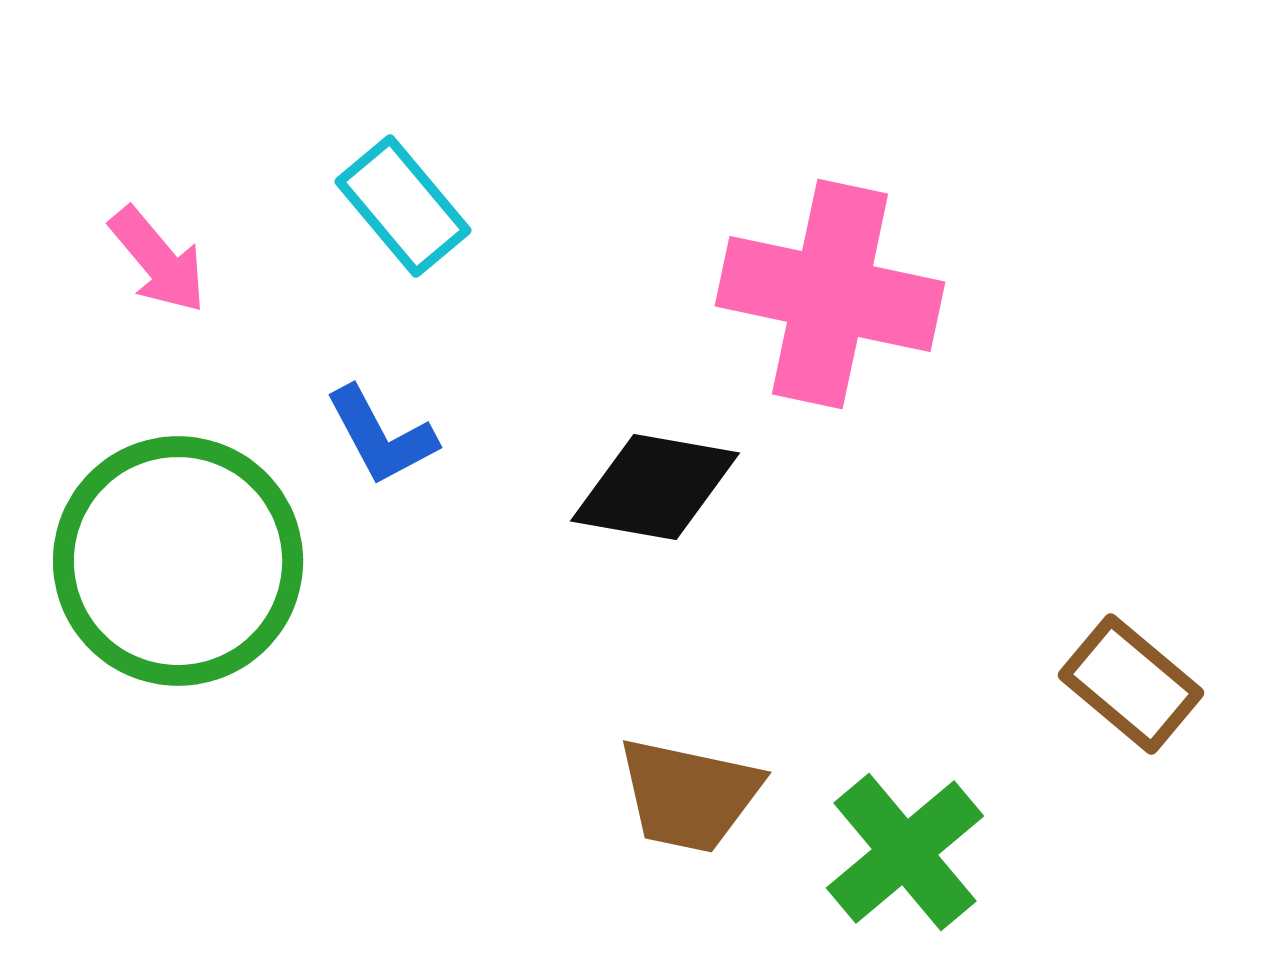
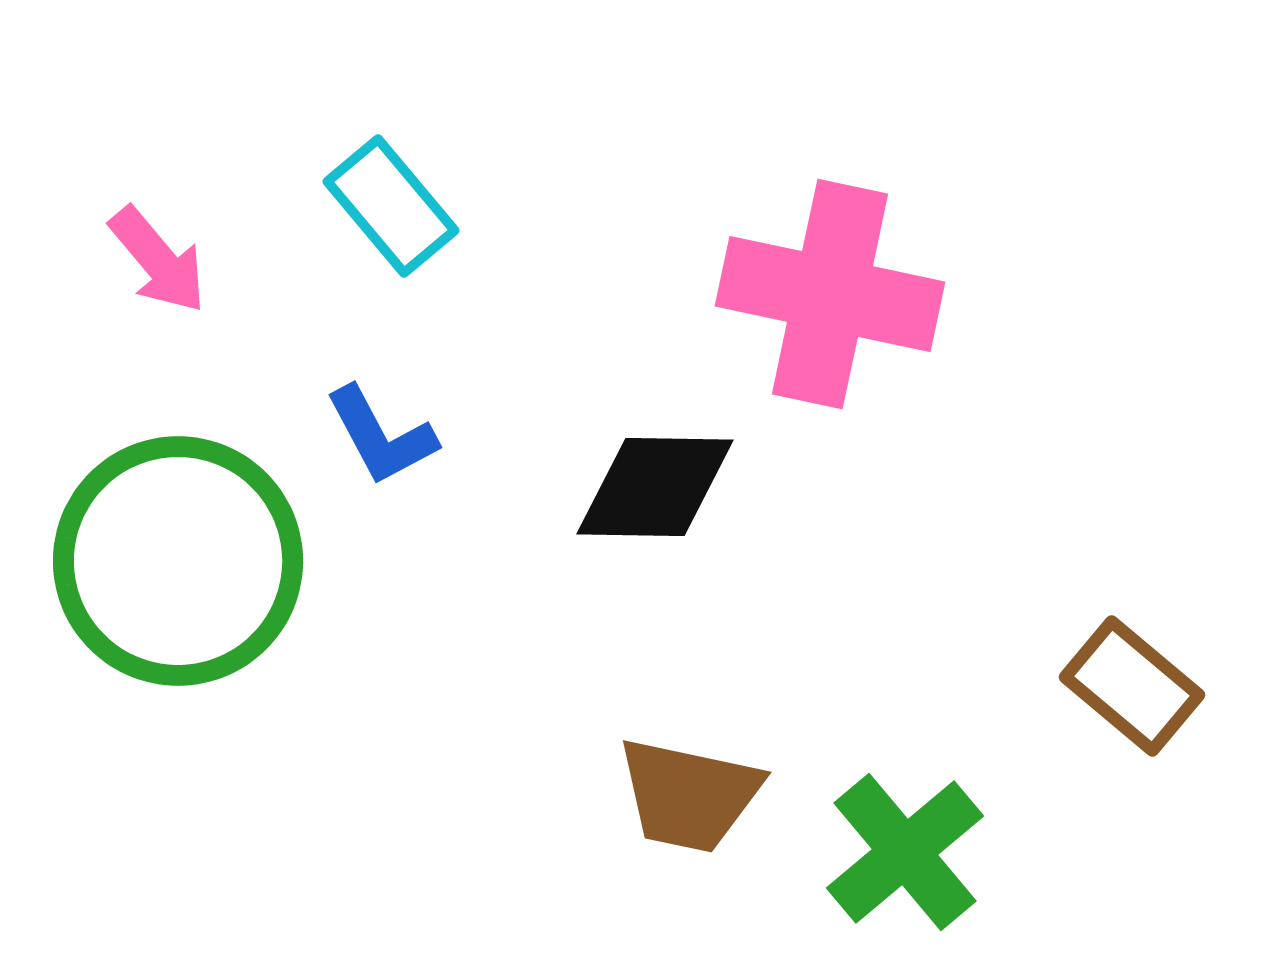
cyan rectangle: moved 12 px left
black diamond: rotated 9 degrees counterclockwise
brown rectangle: moved 1 px right, 2 px down
